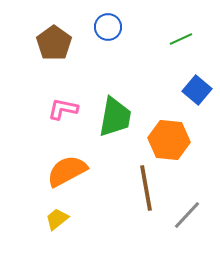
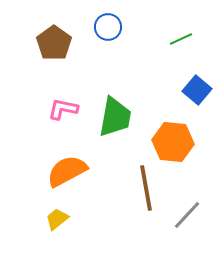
orange hexagon: moved 4 px right, 2 px down
